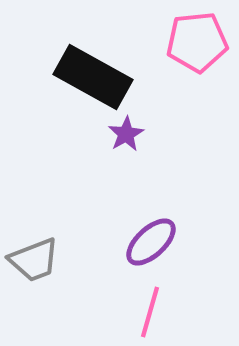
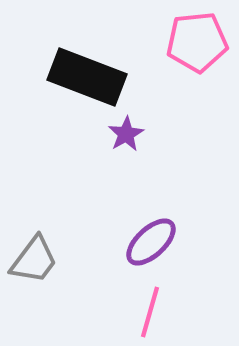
black rectangle: moved 6 px left; rotated 8 degrees counterclockwise
gray trapezoid: rotated 32 degrees counterclockwise
